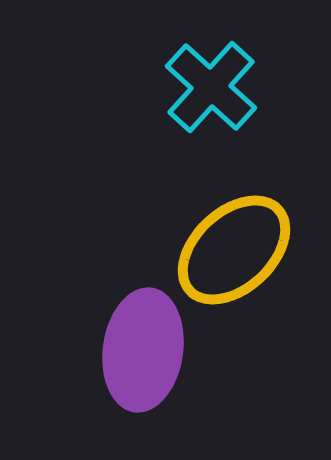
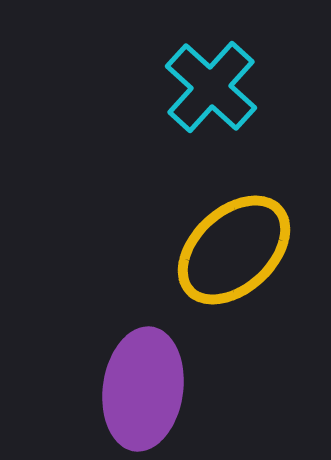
purple ellipse: moved 39 px down
